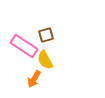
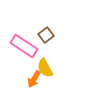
brown square: rotated 21 degrees counterclockwise
yellow semicircle: moved 8 px down
